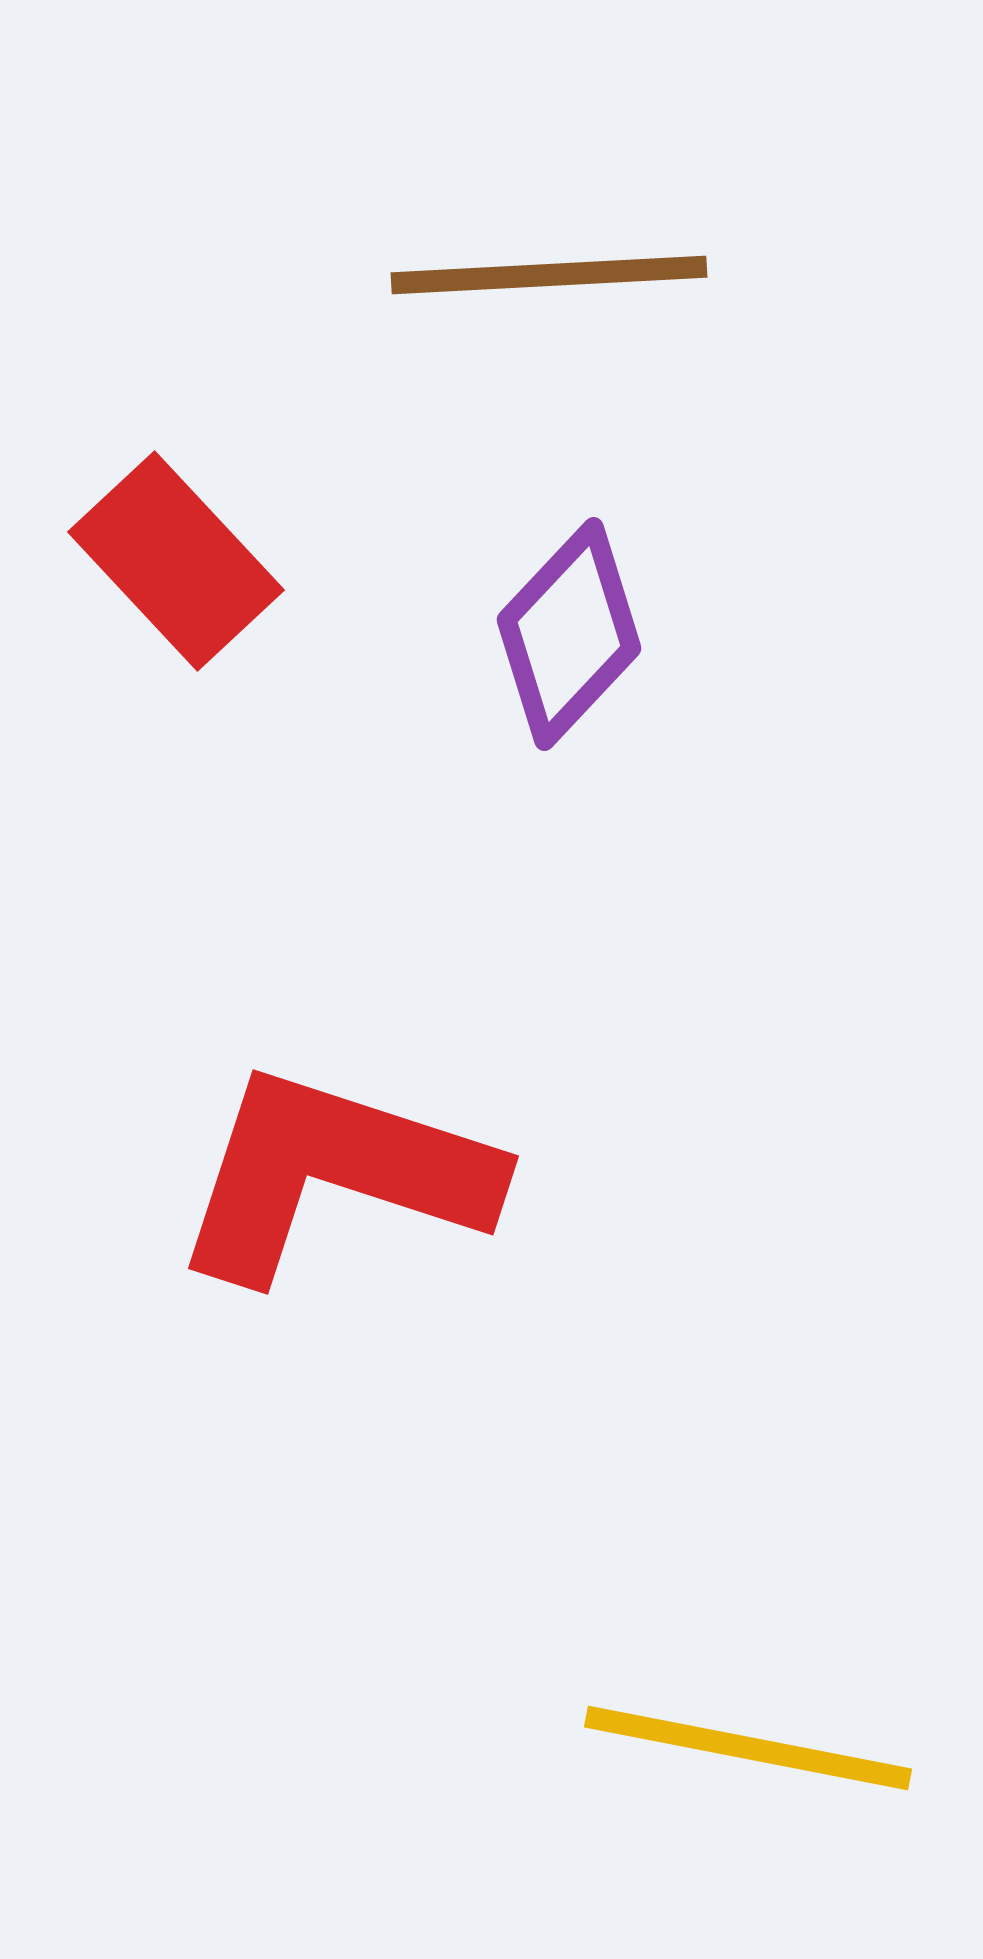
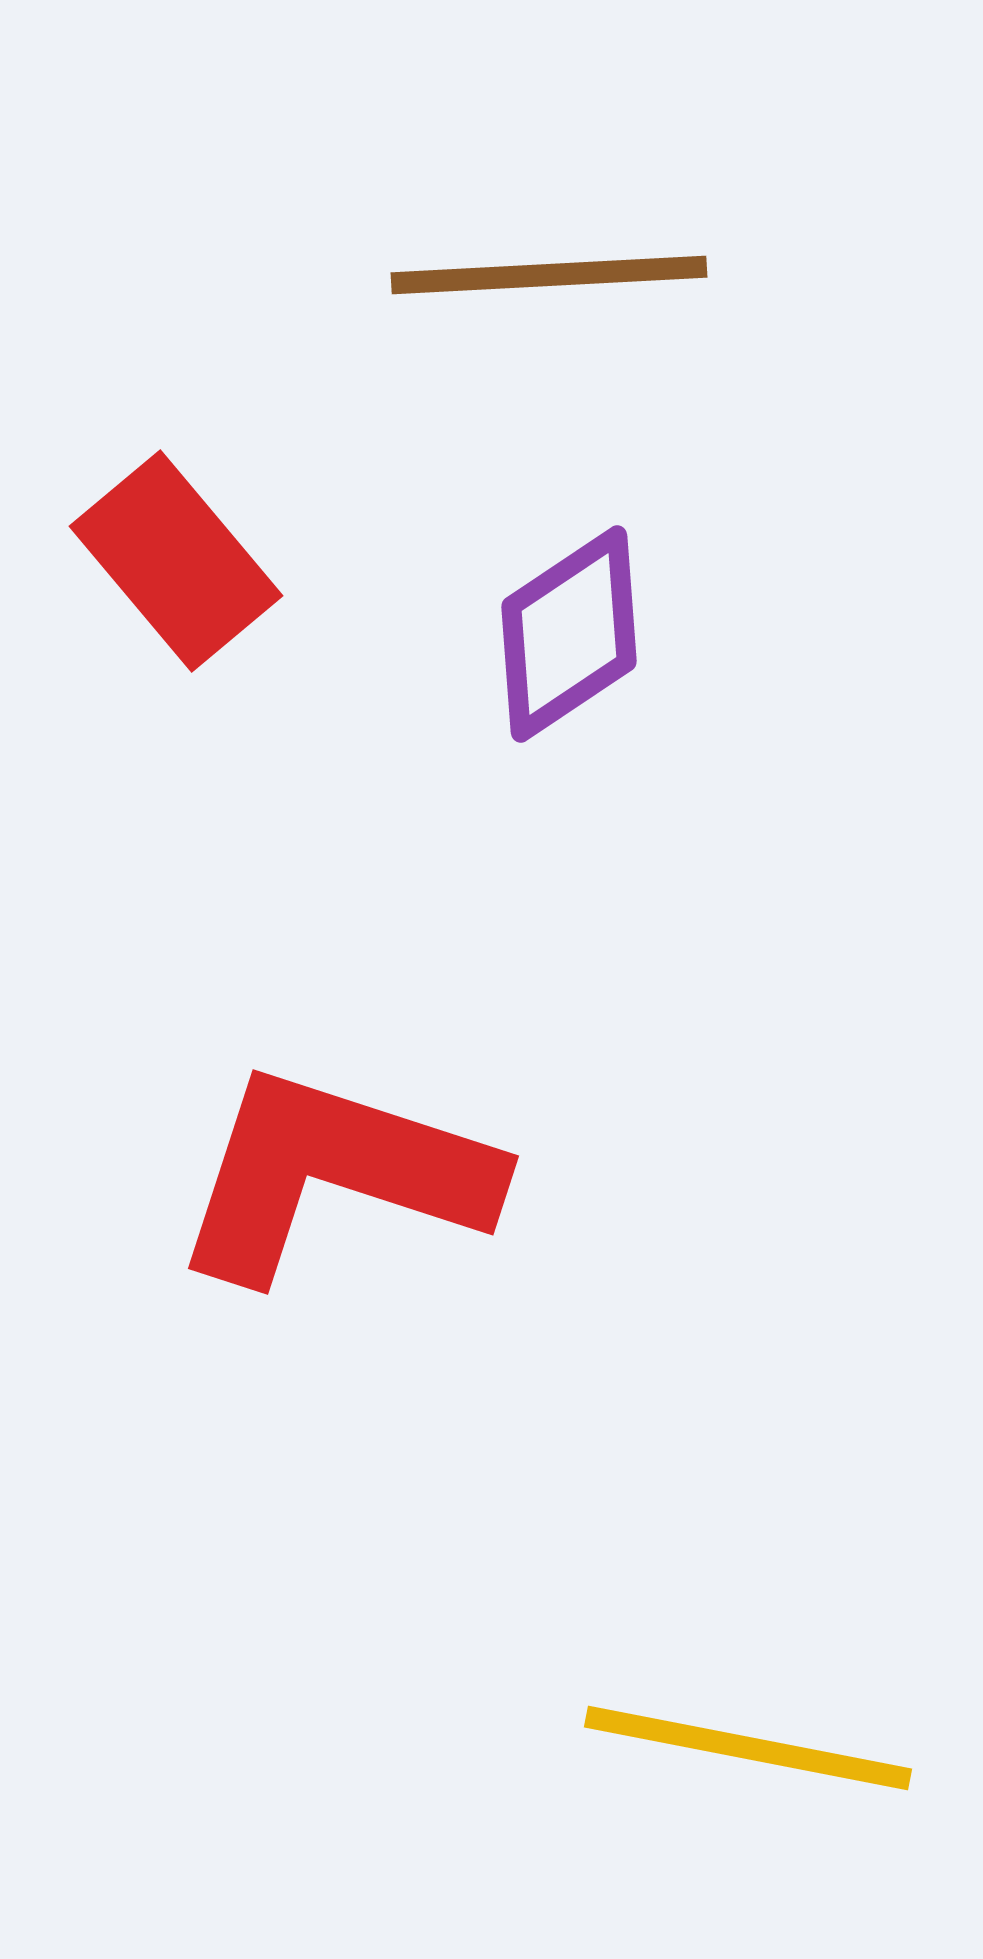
red rectangle: rotated 3 degrees clockwise
purple diamond: rotated 13 degrees clockwise
